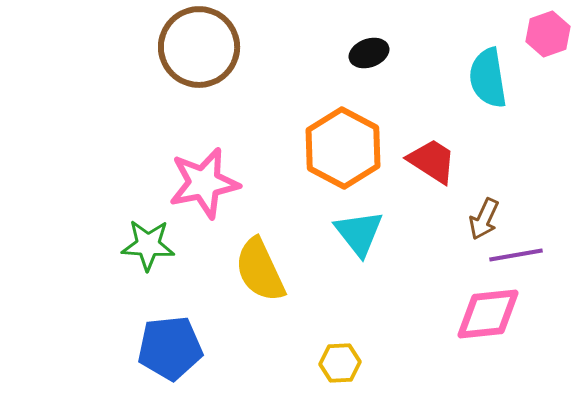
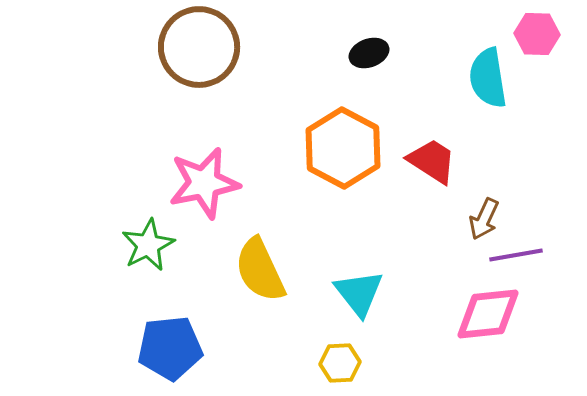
pink hexagon: moved 11 px left; rotated 21 degrees clockwise
cyan triangle: moved 60 px down
green star: rotated 30 degrees counterclockwise
